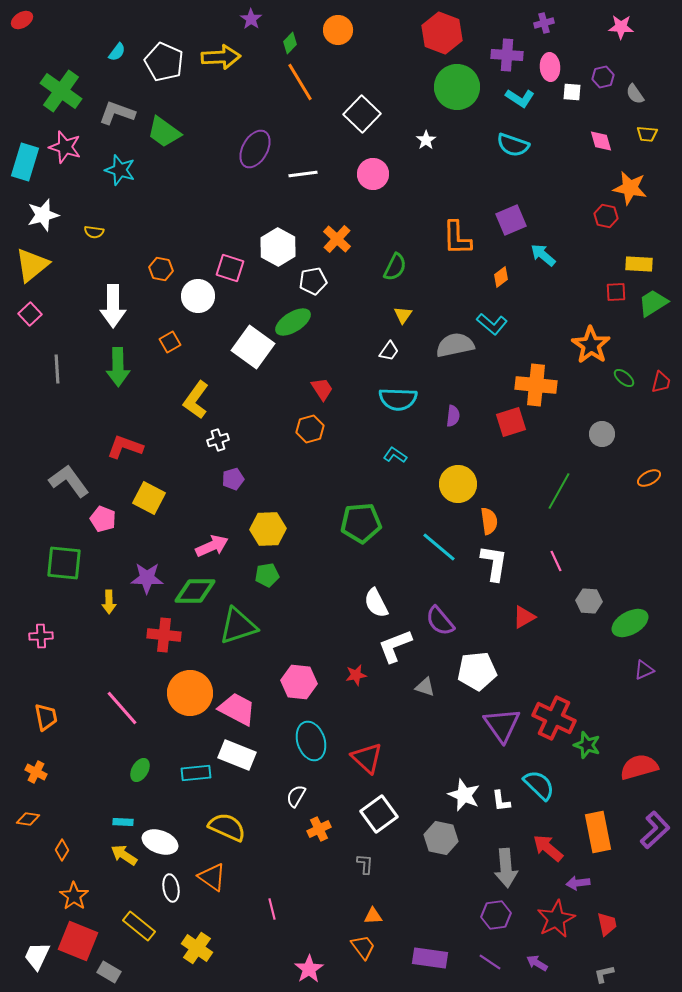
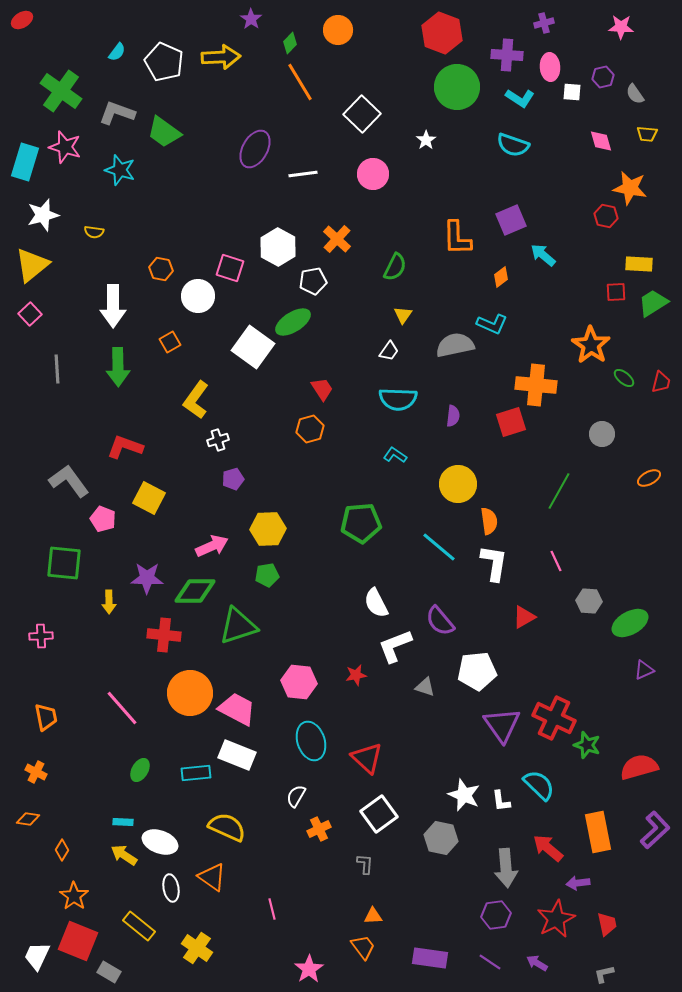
cyan L-shape at (492, 324): rotated 16 degrees counterclockwise
